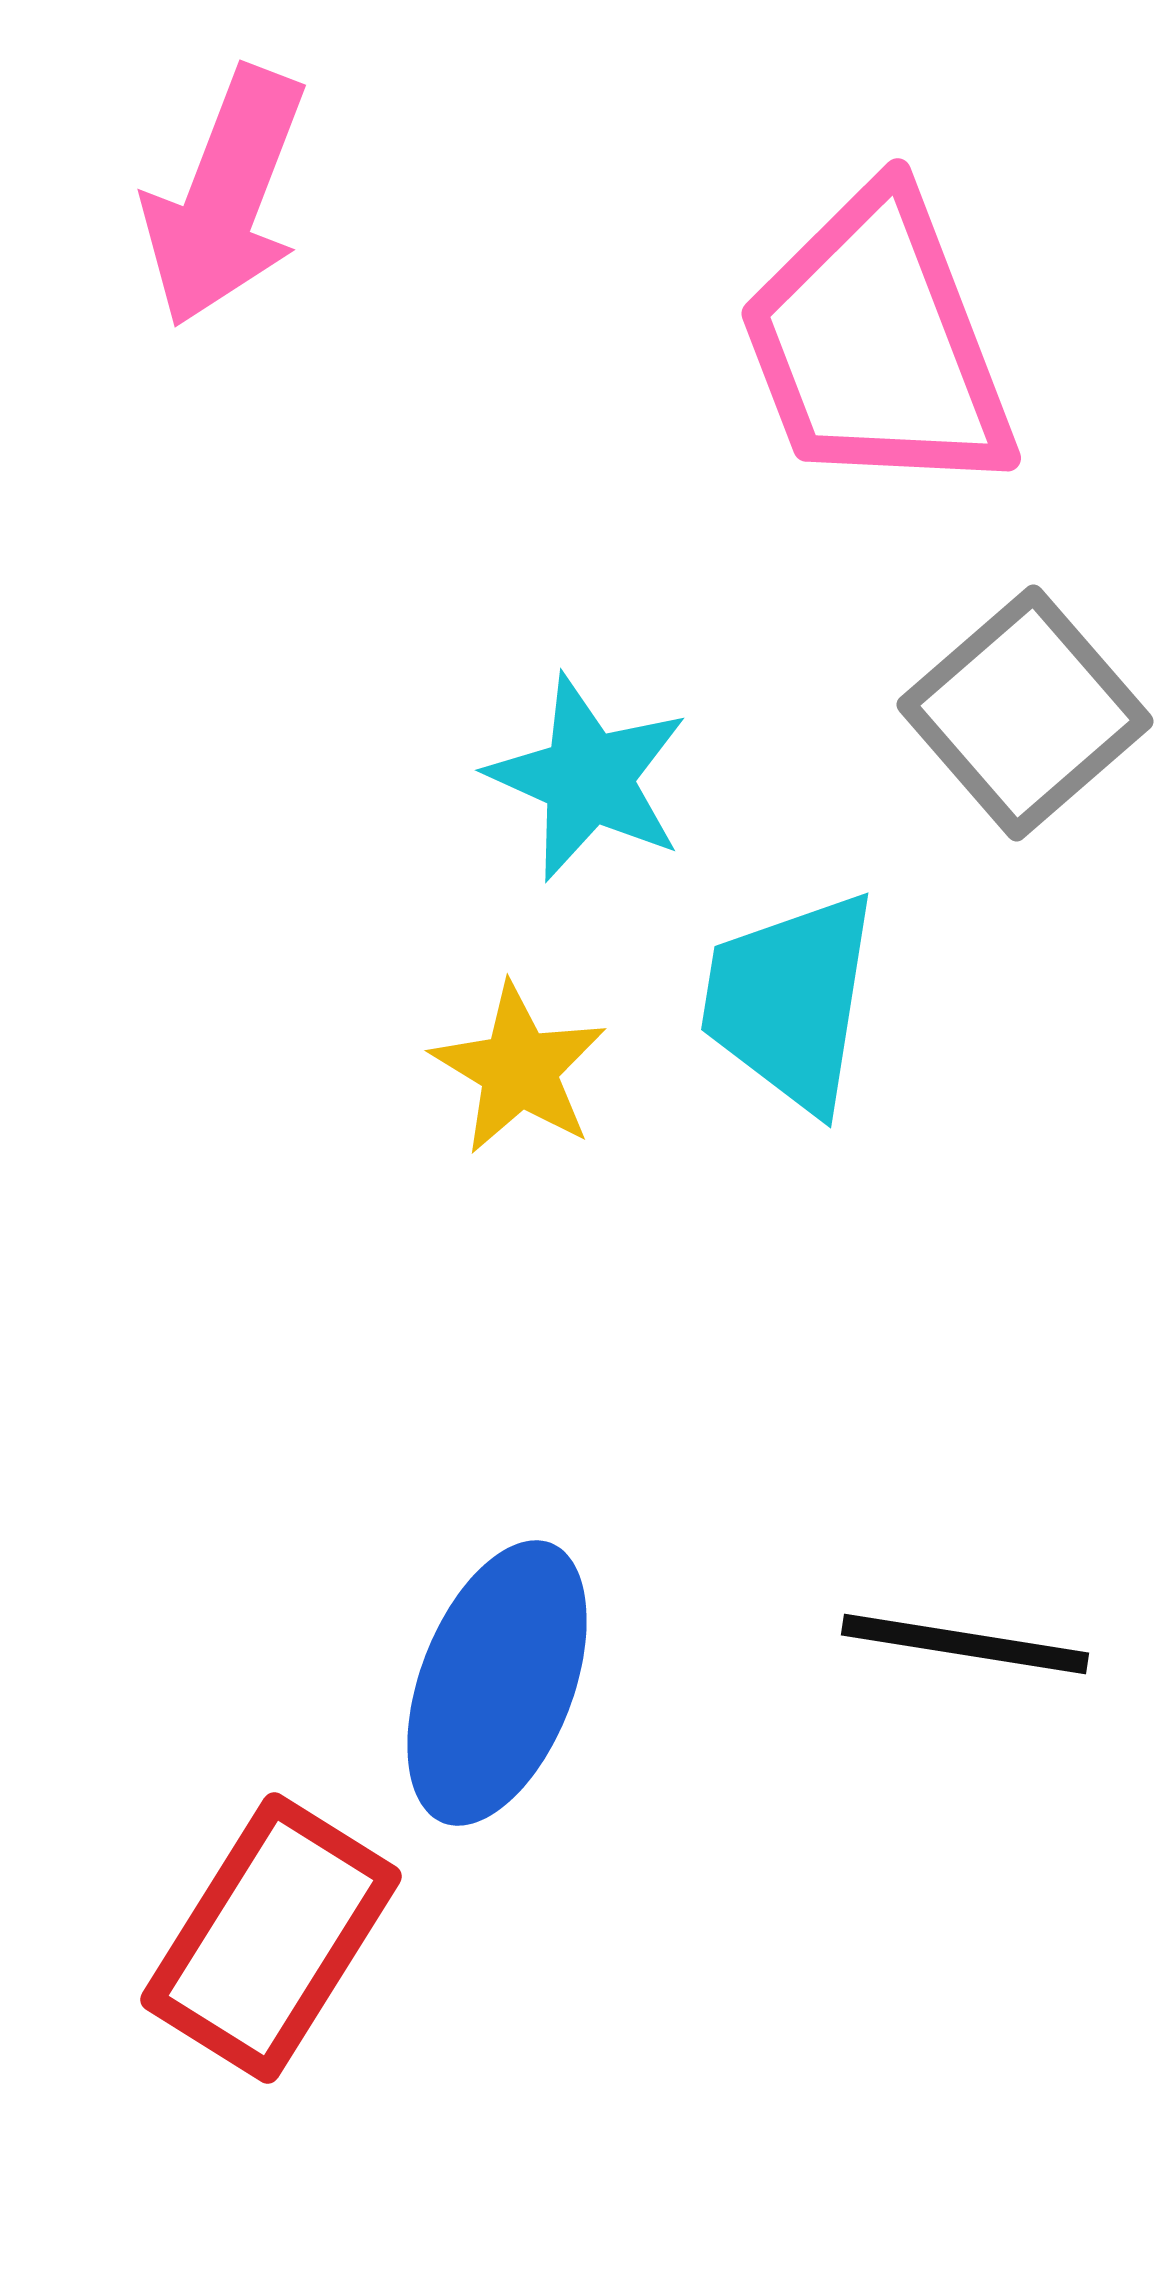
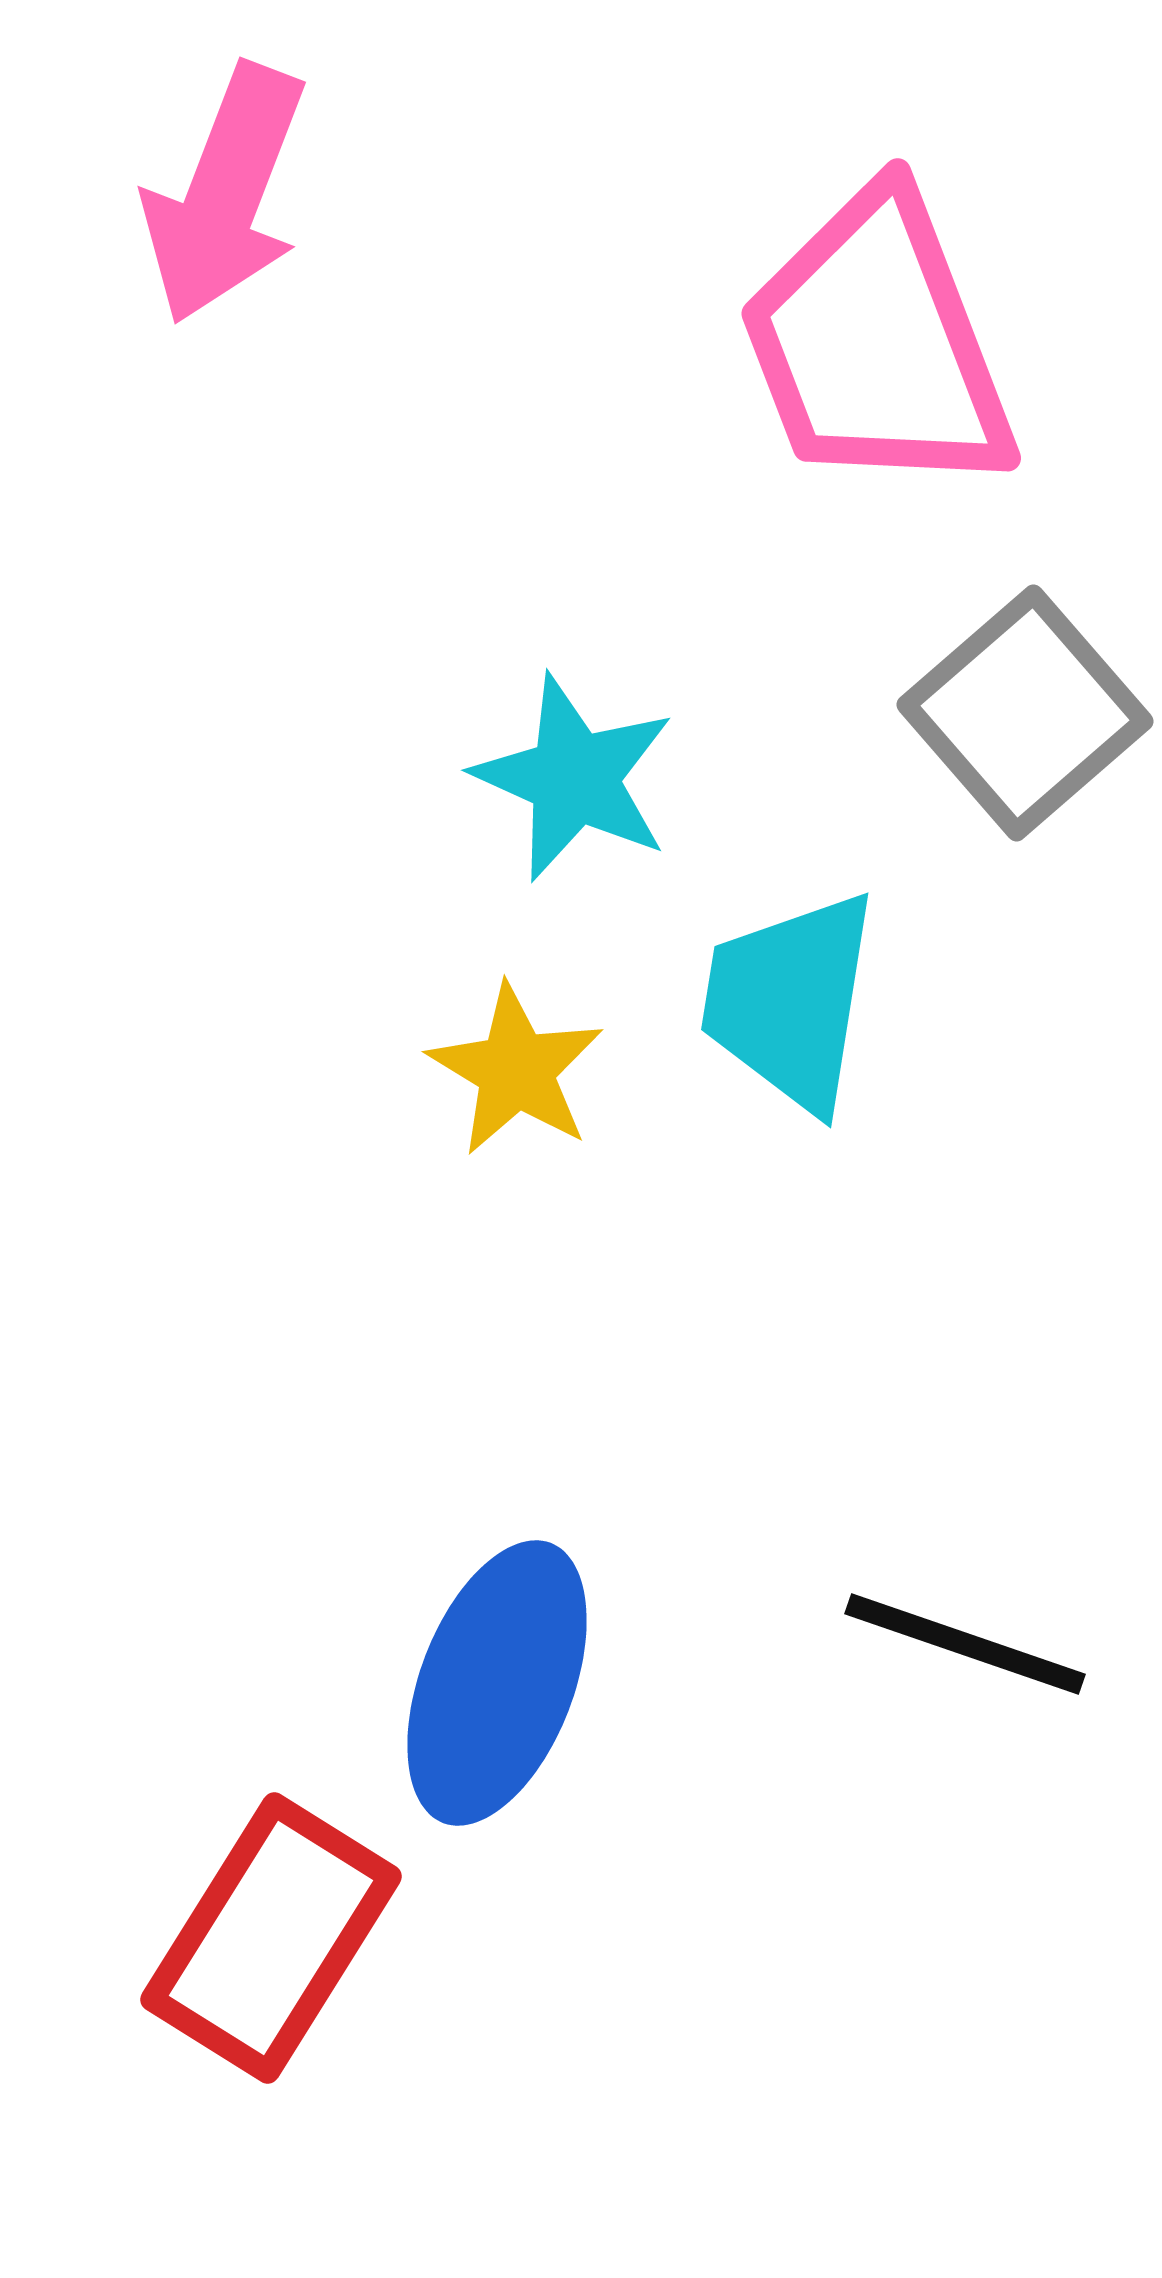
pink arrow: moved 3 px up
cyan star: moved 14 px left
yellow star: moved 3 px left, 1 px down
black line: rotated 10 degrees clockwise
